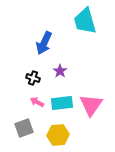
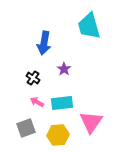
cyan trapezoid: moved 4 px right, 5 px down
blue arrow: rotated 15 degrees counterclockwise
purple star: moved 4 px right, 2 px up
black cross: rotated 16 degrees clockwise
pink triangle: moved 17 px down
gray square: moved 2 px right
